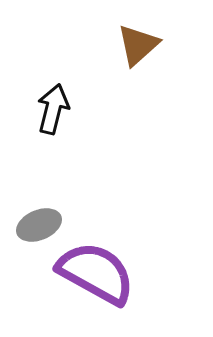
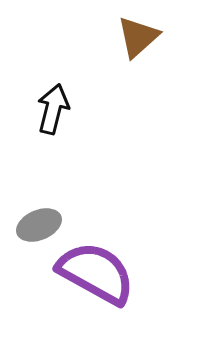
brown triangle: moved 8 px up
